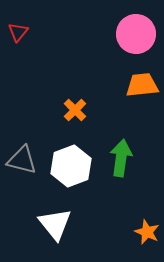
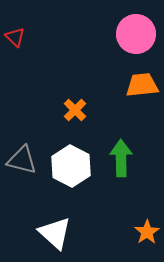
red triangle: moved 3 px left, 5 px down; rotated 25 degrees counterclockwise
green arrow: rotated 9 degrees counterclockwise
white hexagon: rotated 12 degrees counterclockwise
white triangle: moved 9 px down; rotated 9 degrees counterclockwise
orange star: rotated 15 degrees clockwise
